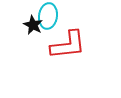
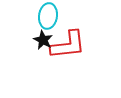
black star: moved 10 px right, 15 px down
